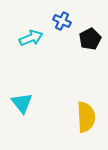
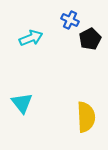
blue cross: moved 8 px right, 1 px up
